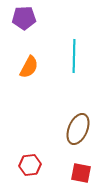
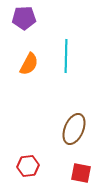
cyan line: moved 8 px left
orange semicircle: moved 3 px up
brown ellipse: moved 4 px left
red hexagon: moved 2 px left, 1 px down
